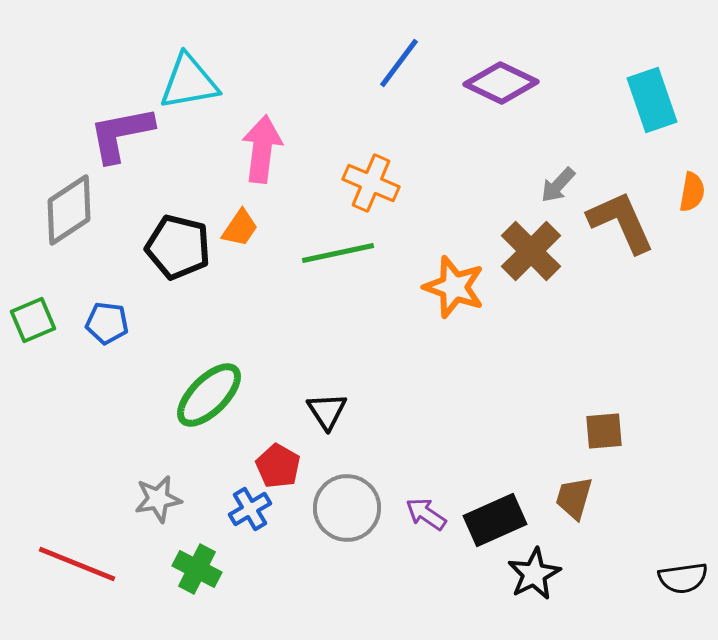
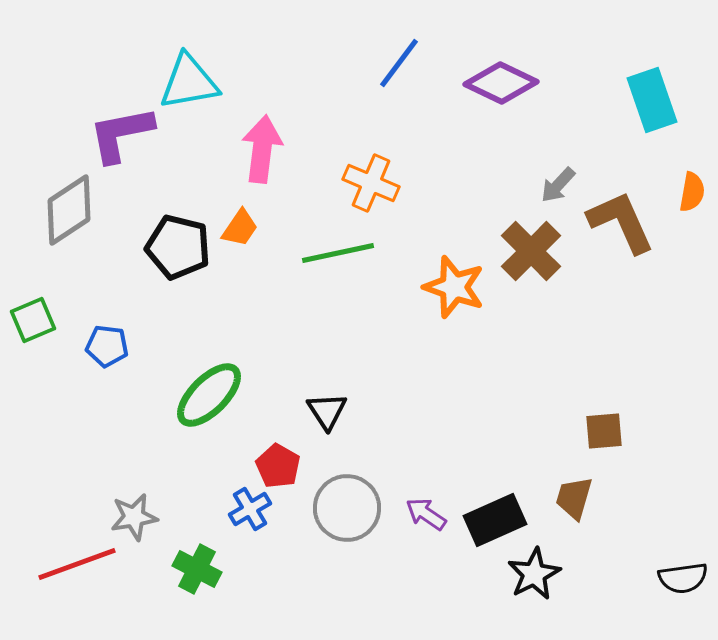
blue pentagon: moved 23 px down
gray star: moved 24 px left, 18 px down
red line: rotated 42 degrees counterclockwise
